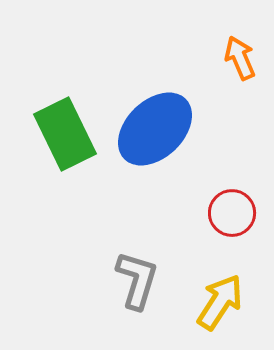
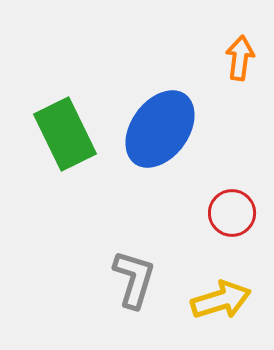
orange arrow: rotated 30 degrees clockwise
blue ellipse: moved 5 px right; rotated 10 degrees counterclockwise
gray L-shape: moved 3 px left, 1 px up
yellow arrow: moved 1 px right, 2 px up; rotated 40 degrees clockwise
